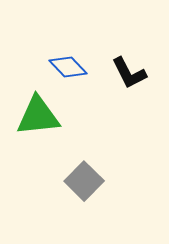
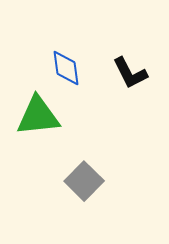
blue diamond: moved 2 px left, 1 px down; rotated 36 degrees clockwise
black L-shape: moved 1 px right
